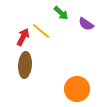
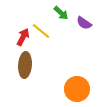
purple semicircle: moved 2 px left, 1 px up
